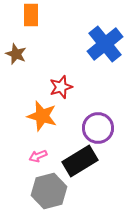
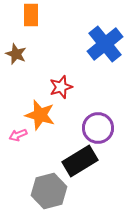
orange star: moved 2 px left, 1 px up
pink arrow: moved 20 px left, 21 px up
